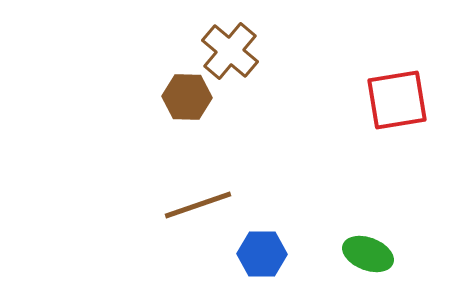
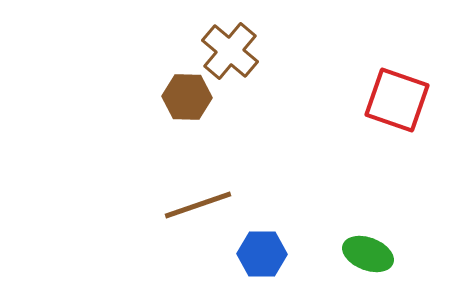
red square: rotated 28 degrees clockwise
